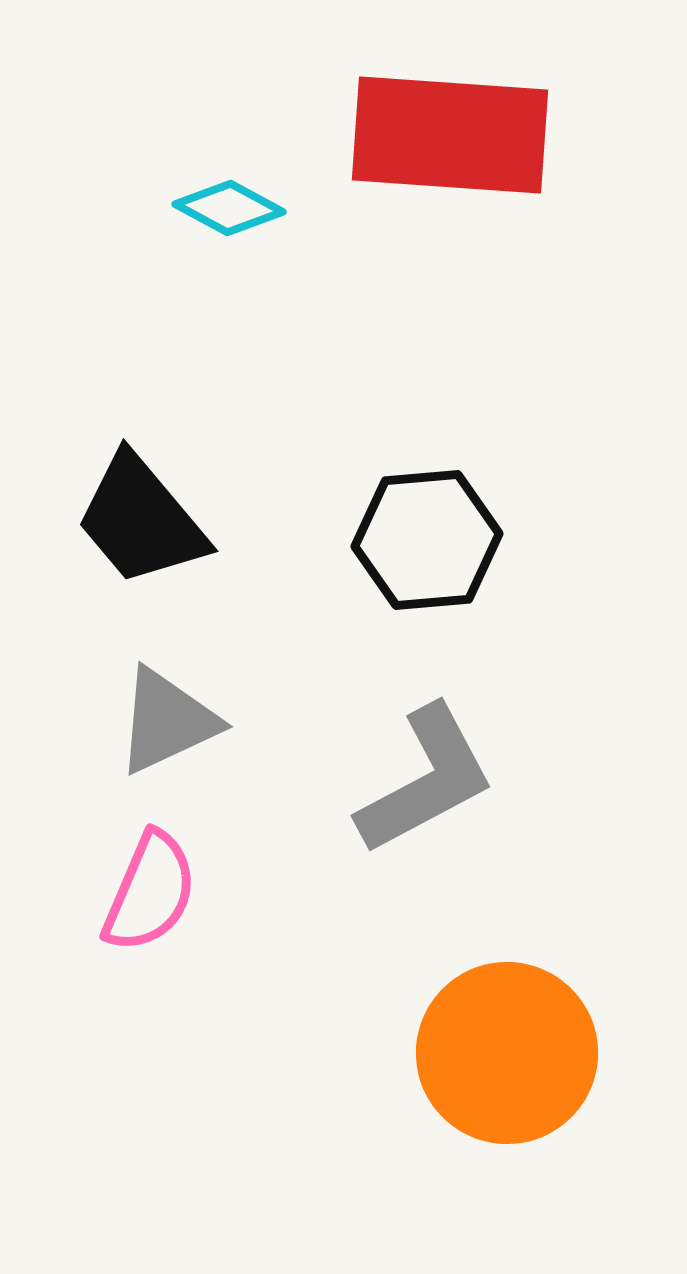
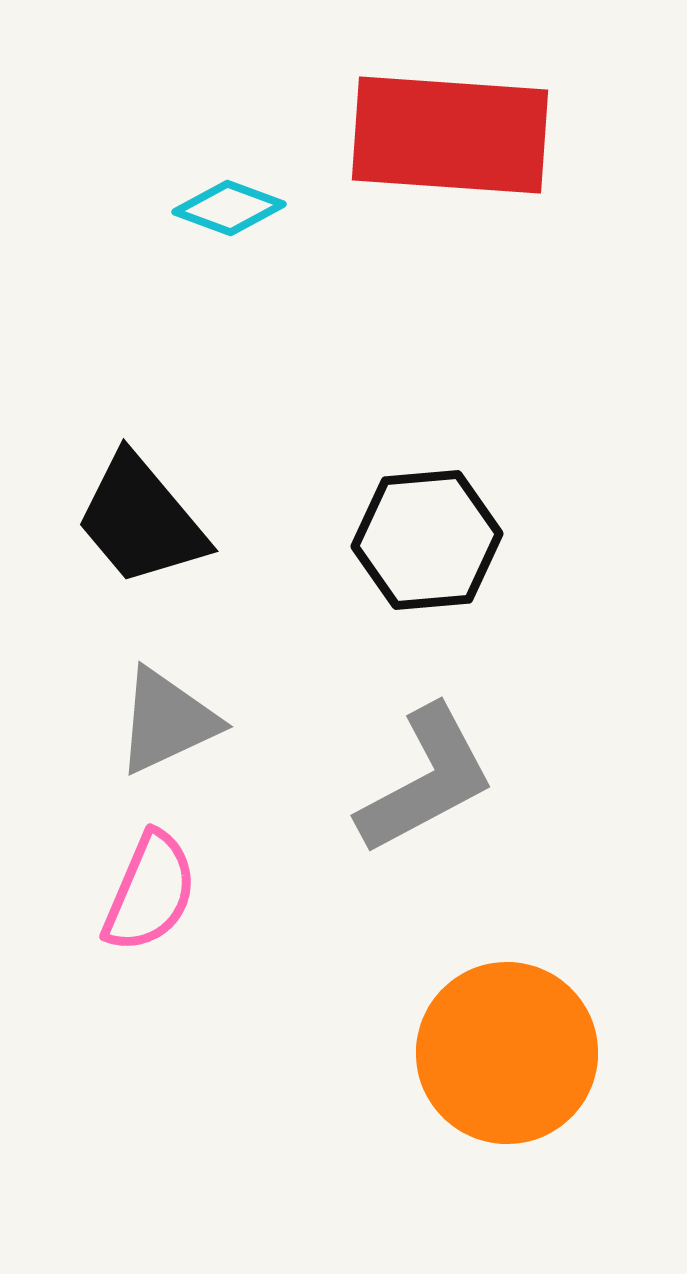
cyan diamond: rotated 8 degrees counterclockwise
